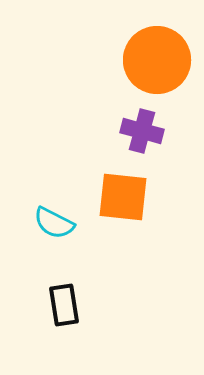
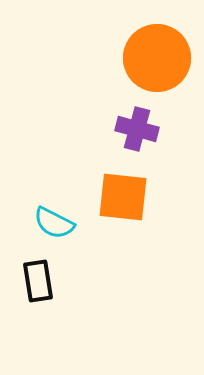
orange circle: moved 2 px up
purple cross: moved 5 px left, 2 px up
black rectangle: moved 26 px left, 24 px up
